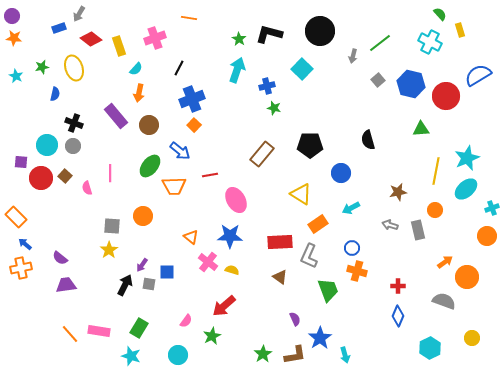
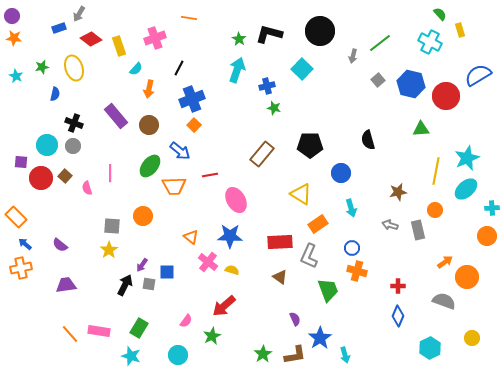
orange arrow at (139, 93): moved 10 px right, 4 px up
cyan arrow at (351, 208): rotated 78 degrees counterclockwise
cyan cross at (492, 208): rotated 16 degrees clockwise
purple semicircle at (60, 258): moved 13 px up
